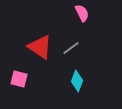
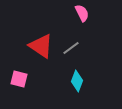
red triangle: moved 1 px right, 1 px up
